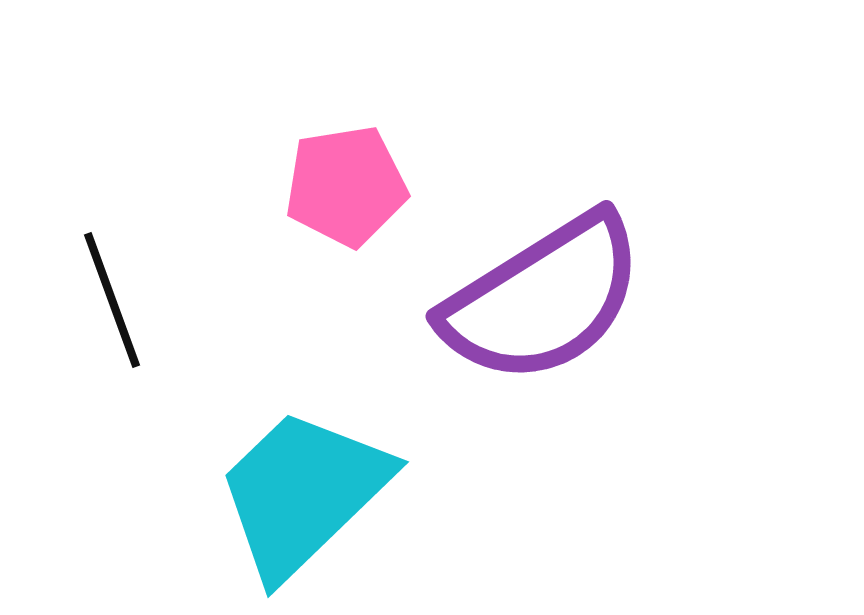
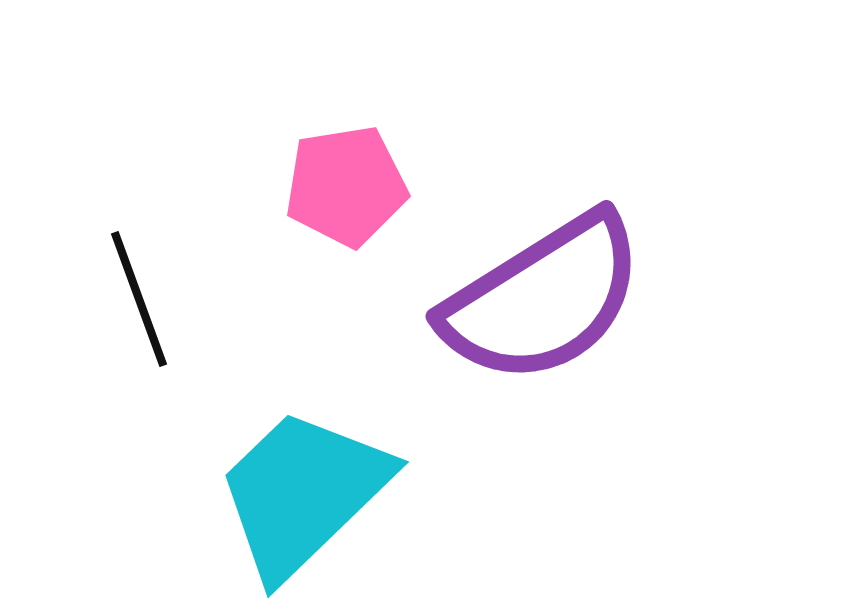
black line: moved 27 px right, 1 px up
